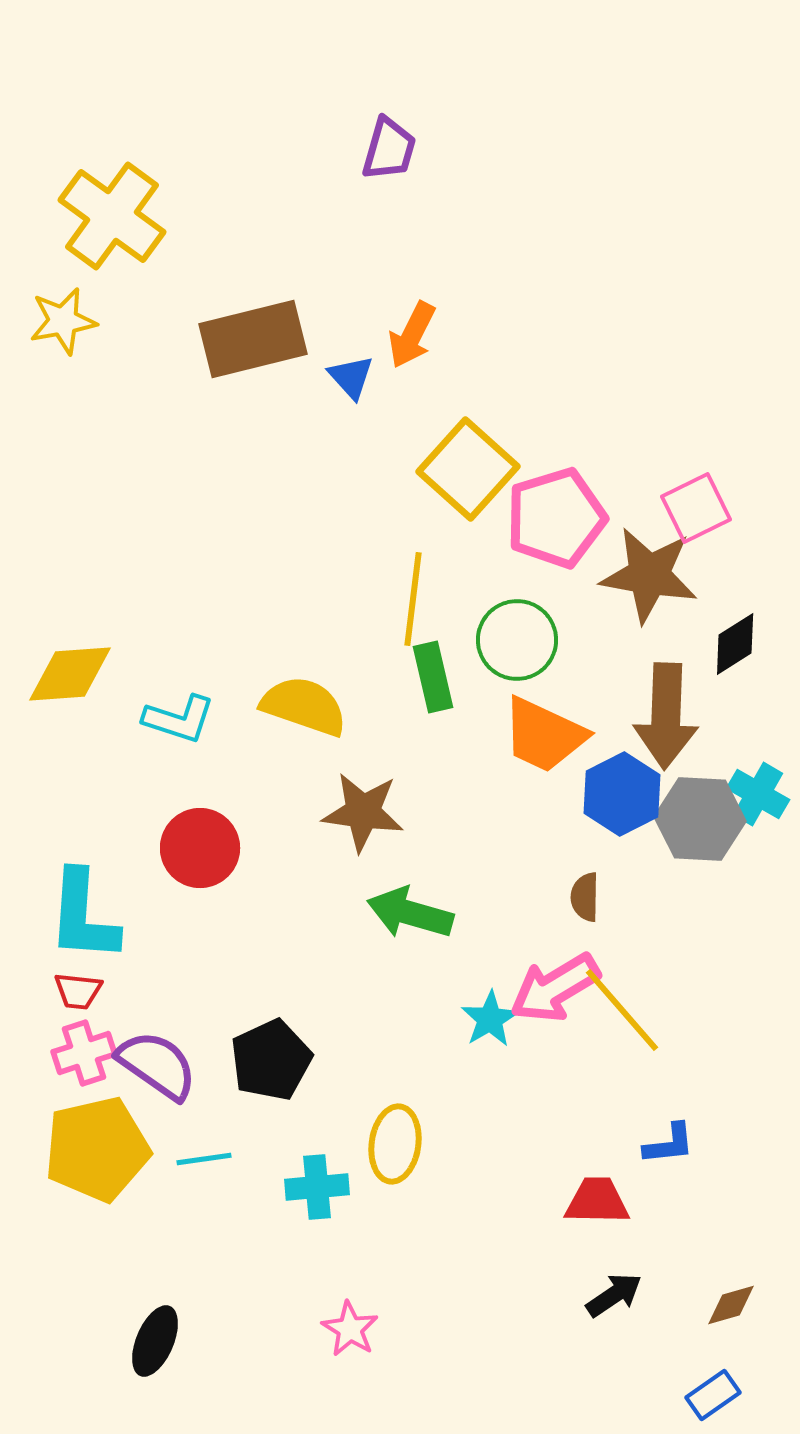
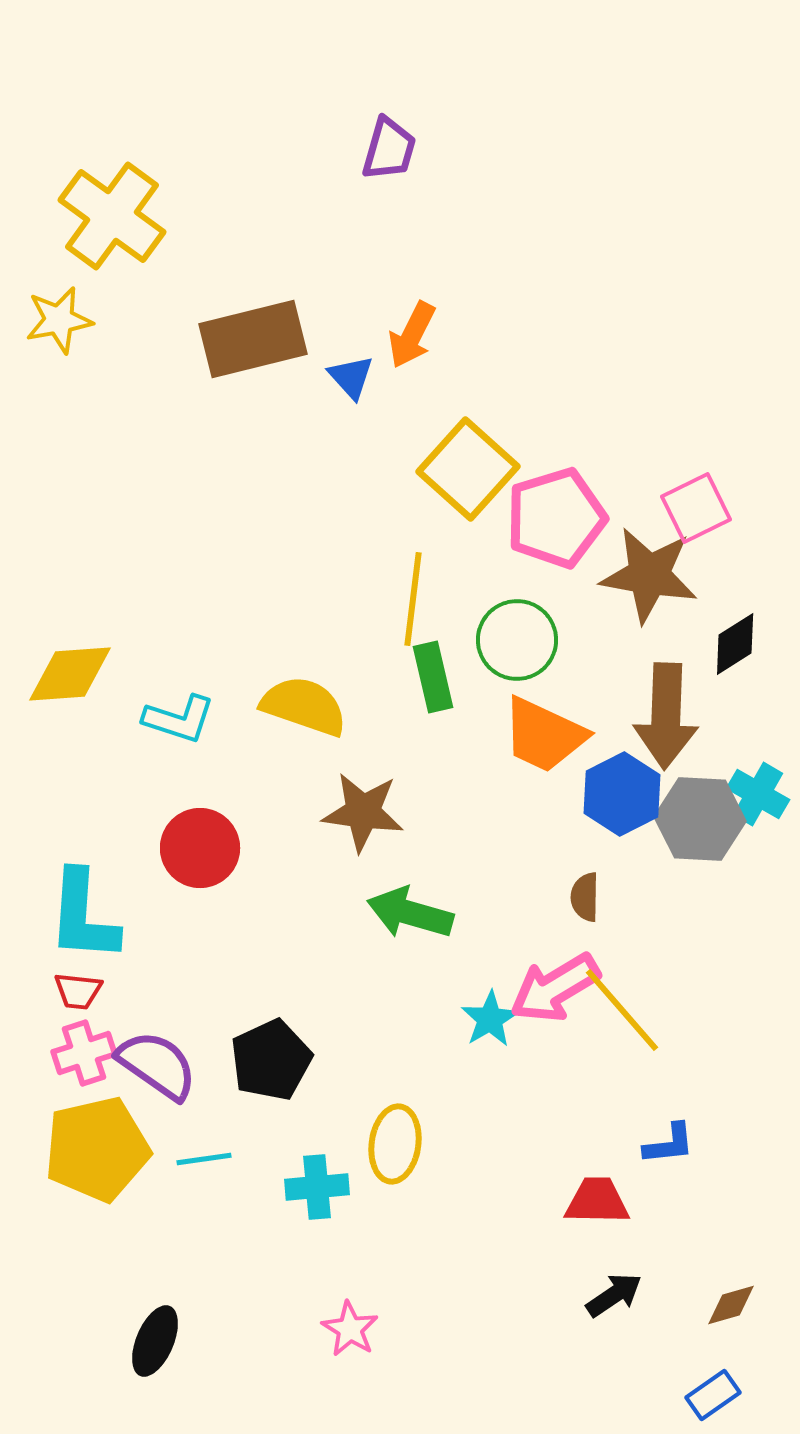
yellow star at (63, 321): moved 4 px left, 1 px up
